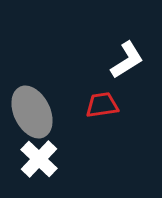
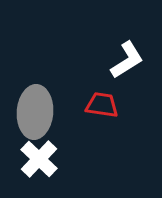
red trapezoid: rotated 16 degrees clockwise
gray ellipse: moved 3 px right; rotated 30 degrees clockwise
